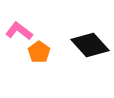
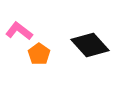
orange pentagon: moved 2 px down
